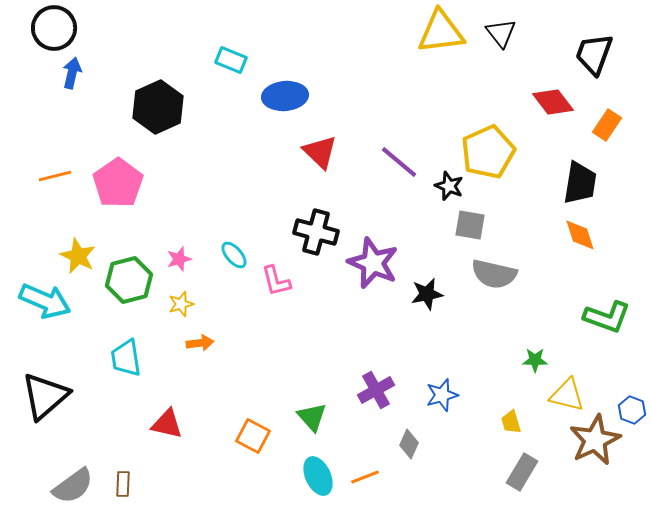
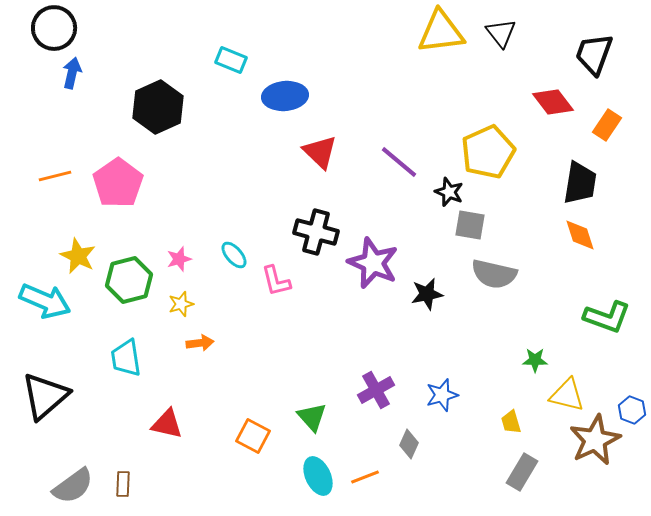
black star at (449, 186): moved 6 px down
